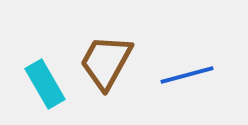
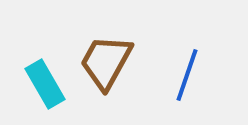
blue line: rotated 56 degrees counterclockwise
